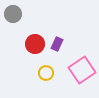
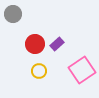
purple rectangle: rotated 24 degrees clockwise
yellow circle: moved 7 px left, 2 px up
